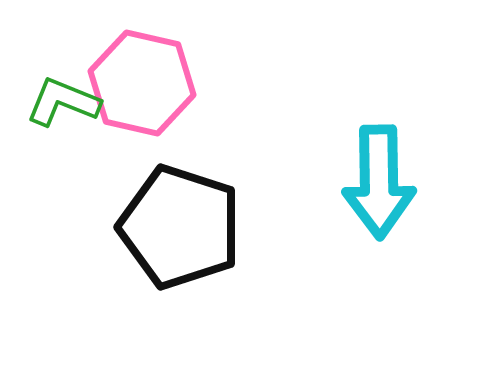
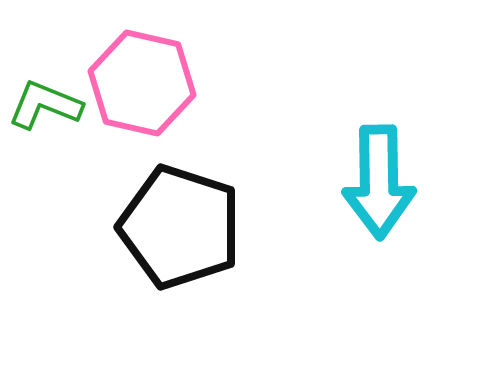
green L-shape: moved 18 px left, 3 px down
